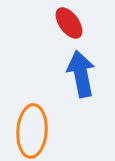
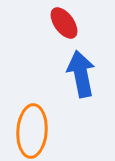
red ellipse: moved 5 px left
